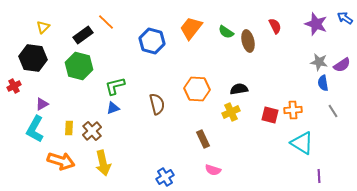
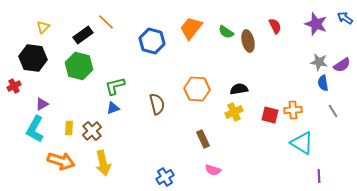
yellow cross: moved 3 px right
